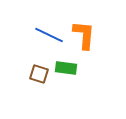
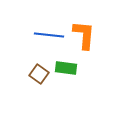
blue line: rotated 20 degrees counterclockwise
brown square: rotated 18 degrees clockwise
